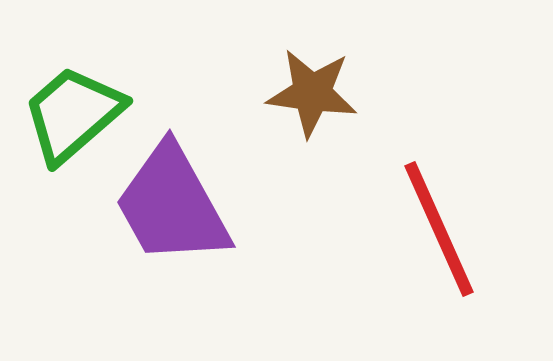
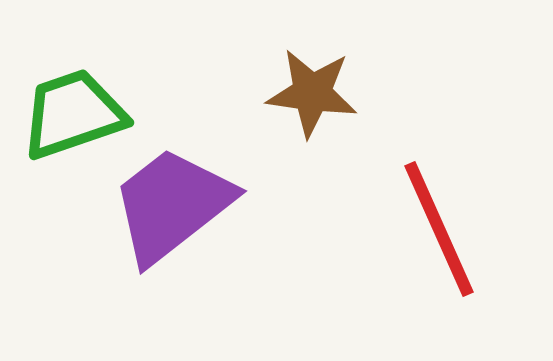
green trapezoid: rotated 22 degrees clockwise
purple trapezoid: rotated 81 degrees clockwise
